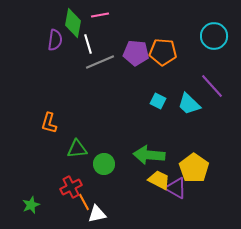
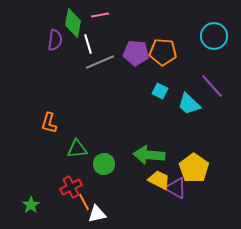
cyan square: moved 2 px right, 10 px up
green star: rotated 12 degrees counterclockwise
